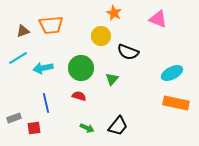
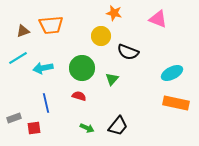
orange star: rotated 14 degrees counterclockwise
green circle: moved 1 px right
